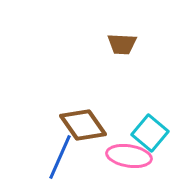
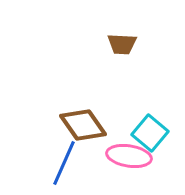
blue line: moved 4 px right, 6 px down
